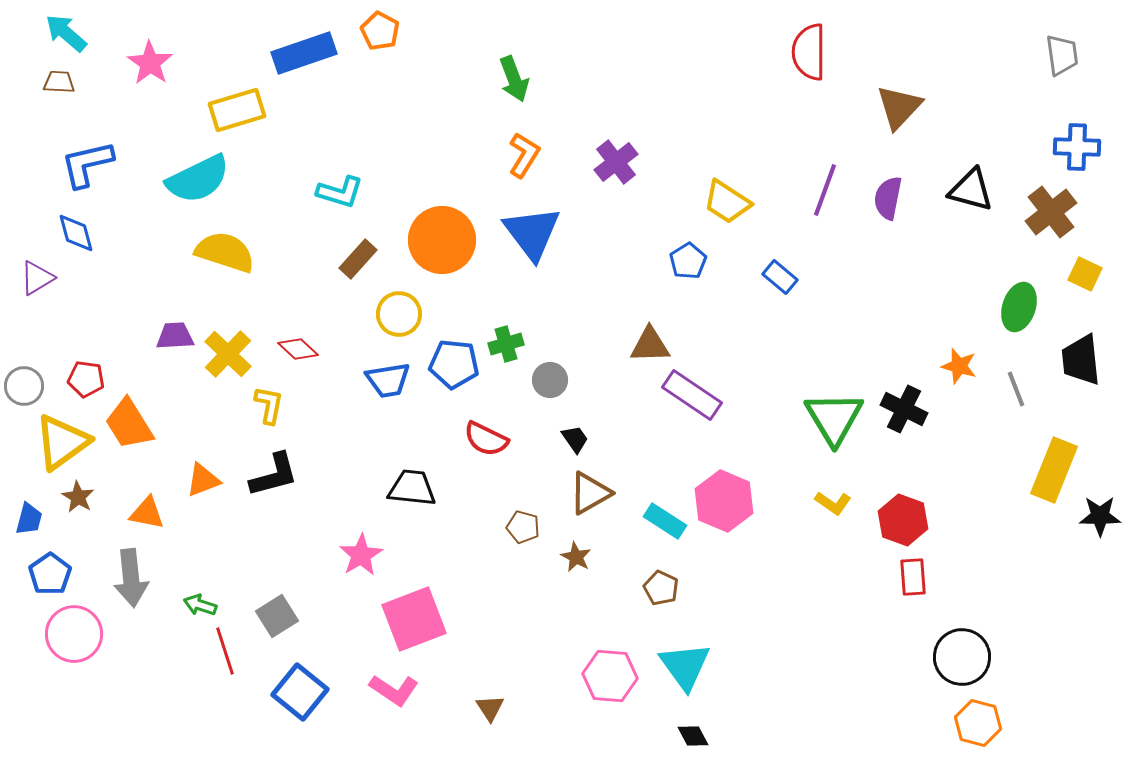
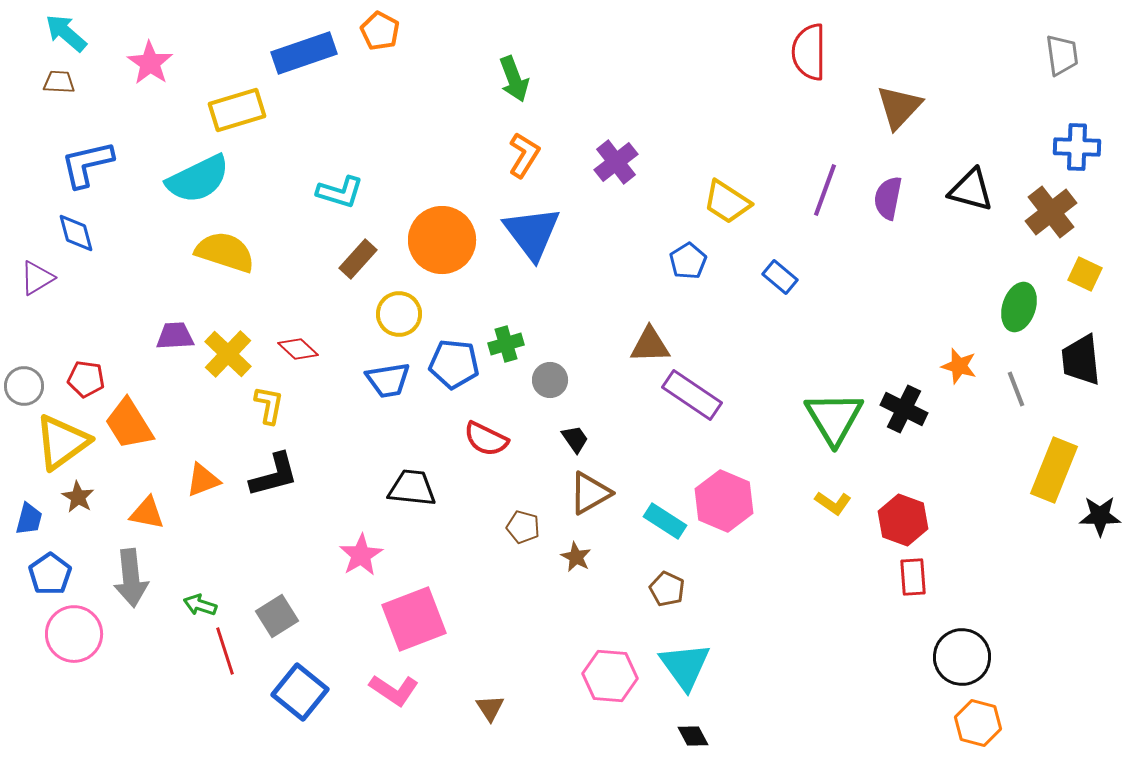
brown pentagon at (661, 588): moved 6 px right, 1 px down
